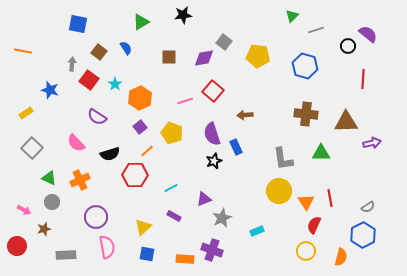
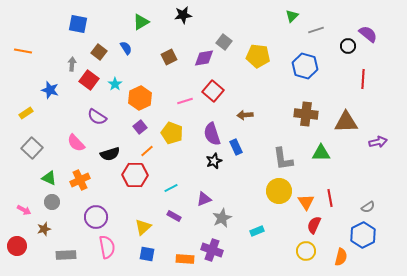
brown square at (169, 57): rotated 28 degrees counterclockwise
purple arrow at (372, 143): moved 6 px right, 1 px up
